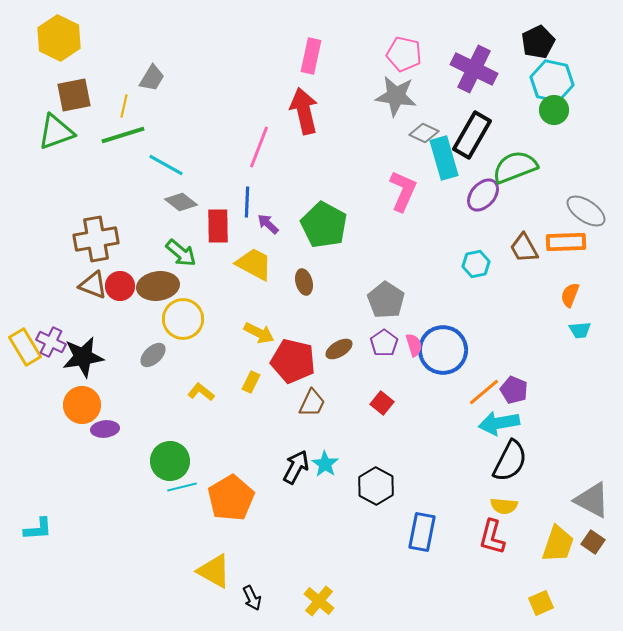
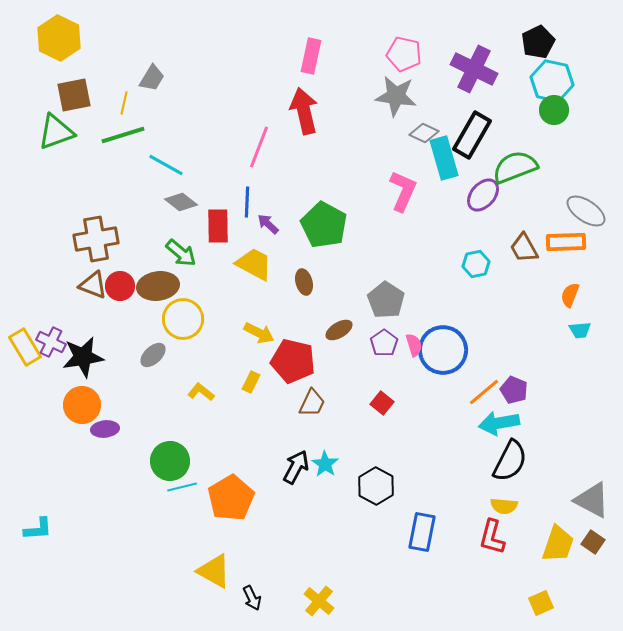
yellow line at (124, 106): moved 3 px up
brown ellipse at (339, 349): moved 19 px up
